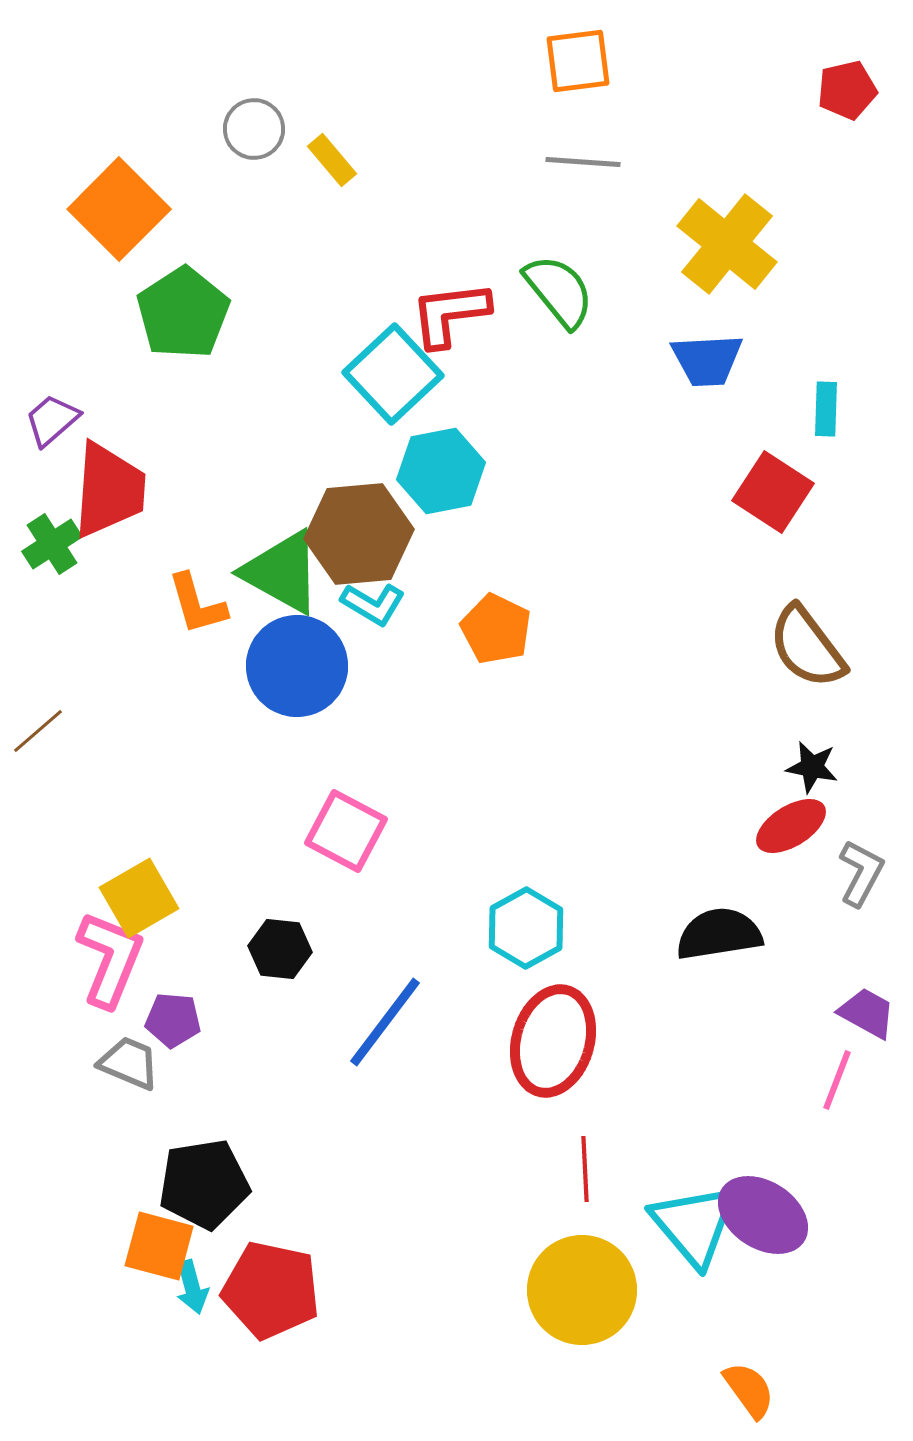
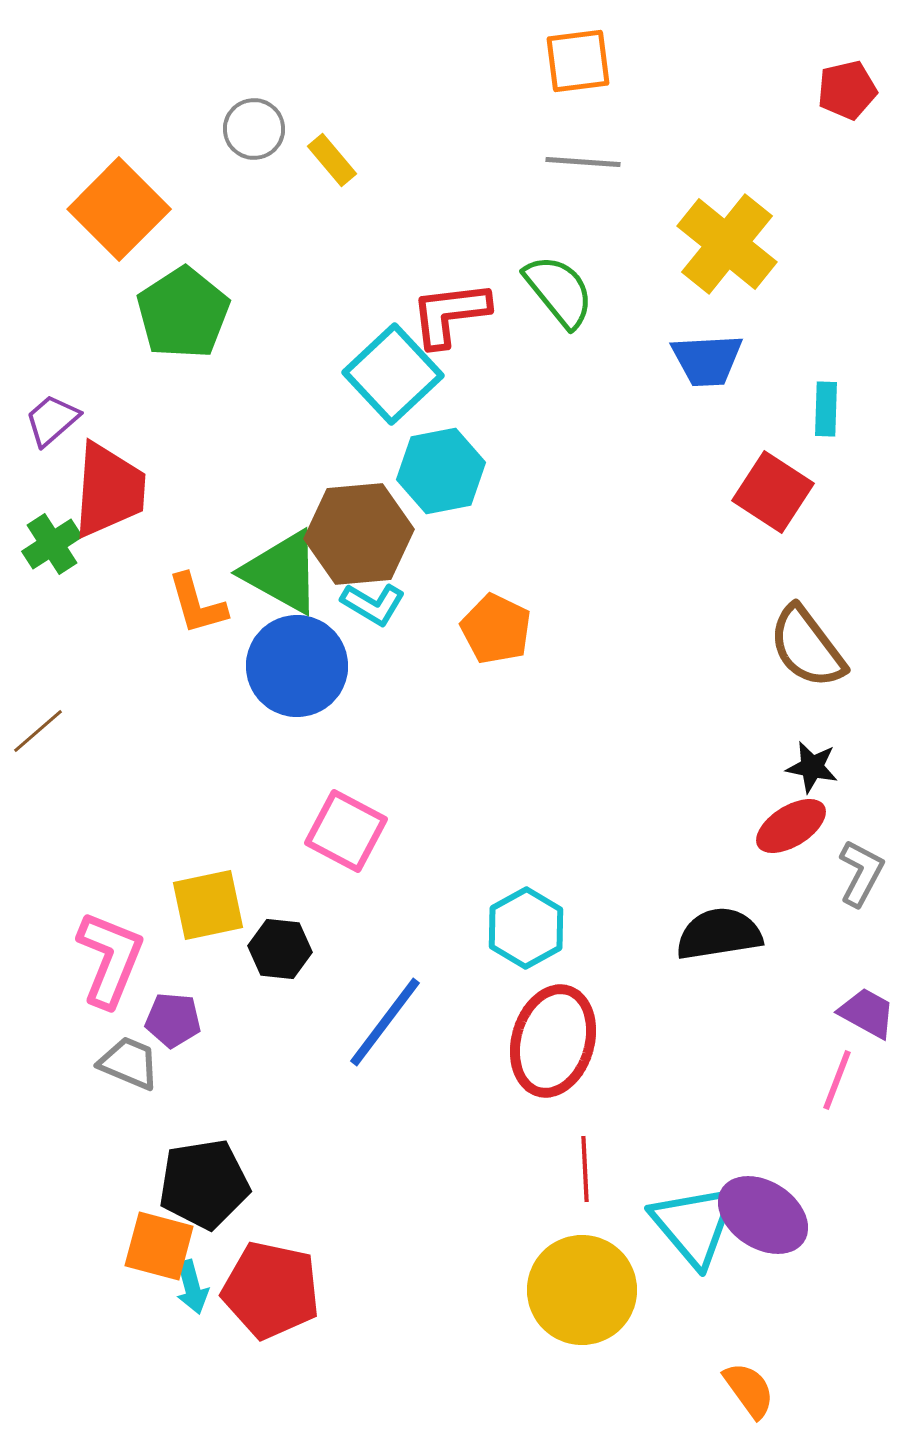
yellow square at (139, 898): moved 69 px right, 7 px down; rotated 18 degrees clockwise
